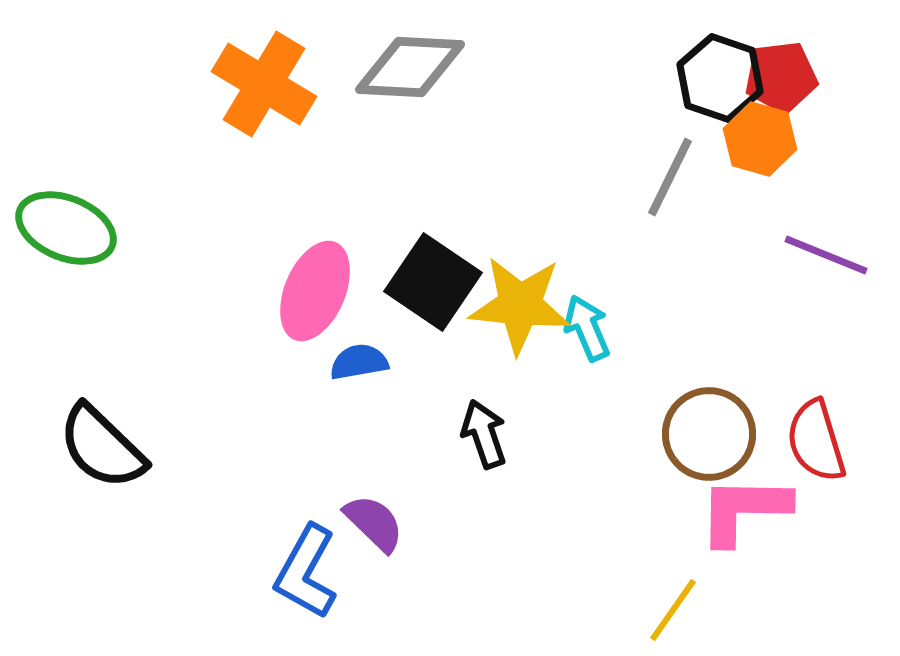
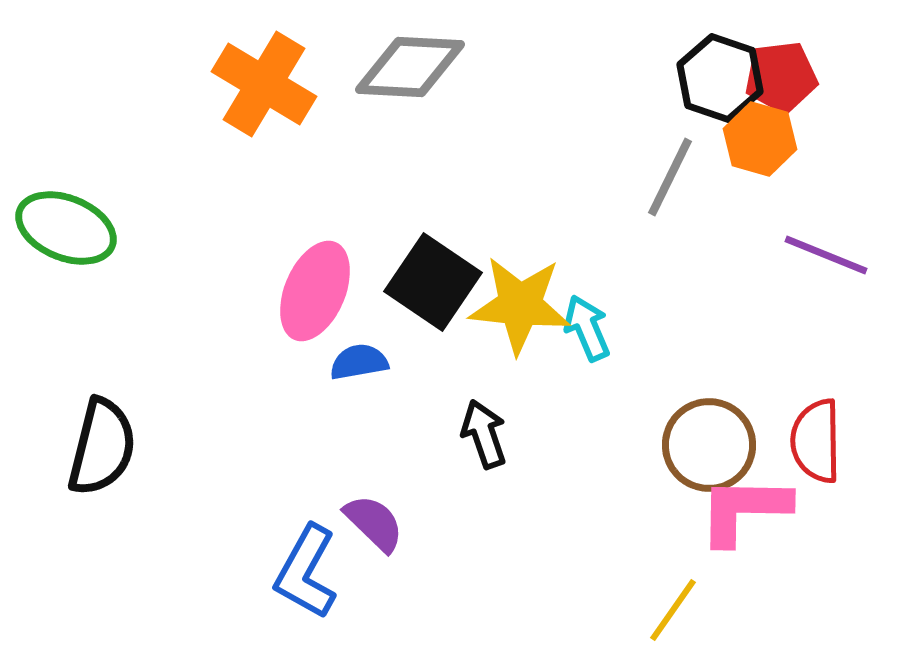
brown circle: moved 11 px down
red semicircle: rotated 16 degrees clockwise
black semicircle: rotated 120 degrees counterclockwise
